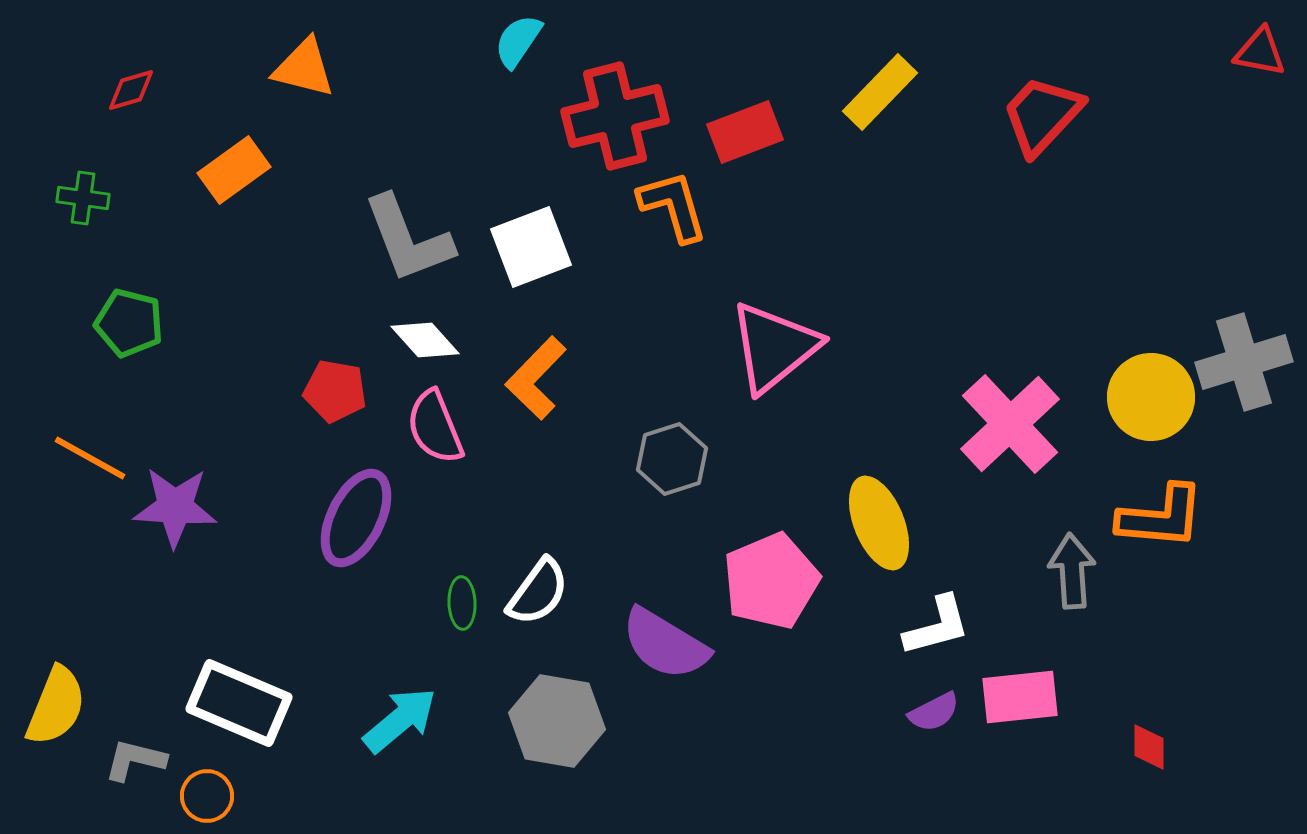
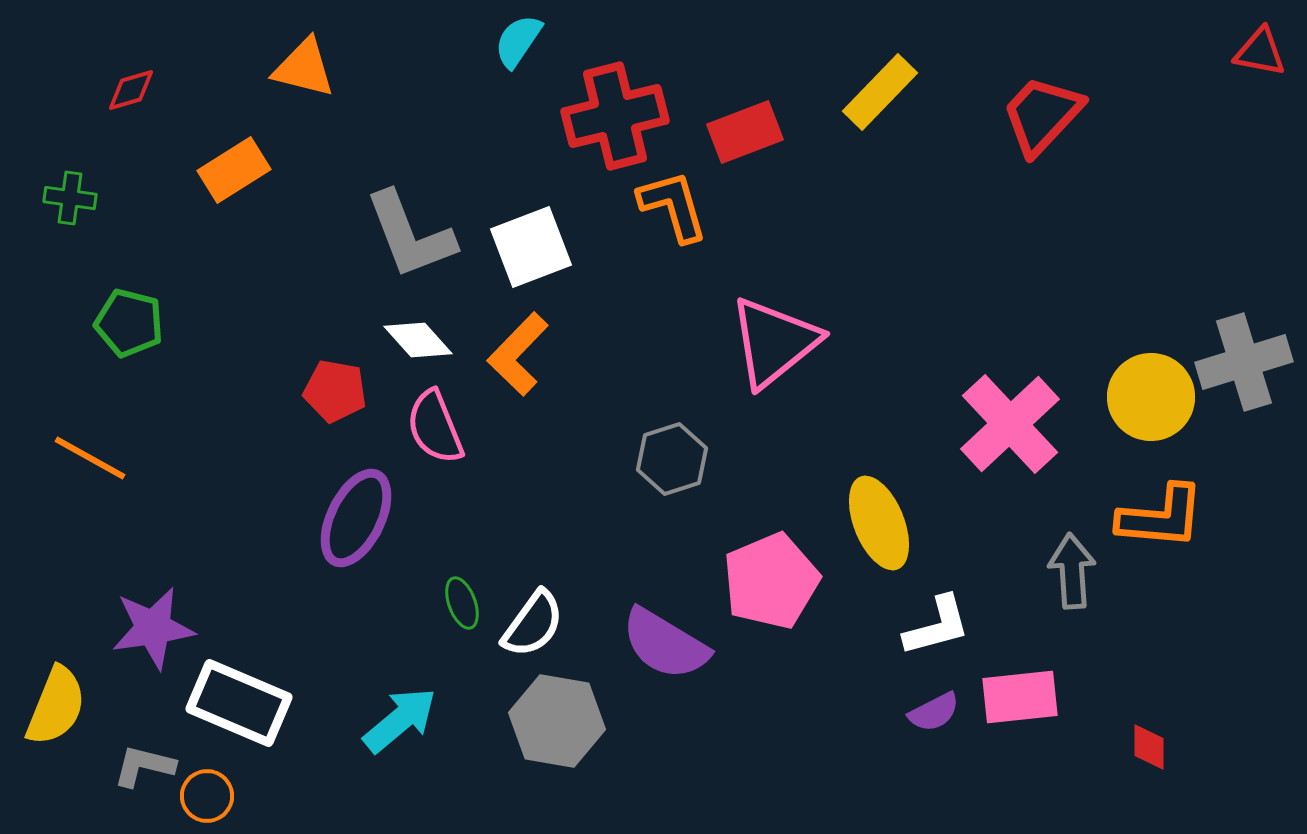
orange rectangle at (234, 170): rotated 4 degrees clockwise
green cross at (83, 198): moved 13 px left
gray L-shape at (408, 239): moved 2 px right, 4 px up
white diamond at (425, 340): moved 7 px left
pink triangle at (774, 347): moved 5 px up
orange L-shape at (536, 378): moved 18 px left, 24 px up
purple star at (175, 507): moved 22 px left, 121 px down; rotated 12 degrees counterclockwise
white semicircle at (538, 592): moved 5 px left, 32 px down
green ellipse at (462, 603): rotated 18 degrees counterclockwise
gray L-shape at (135, 760): moved 9 px right, 6 px down
